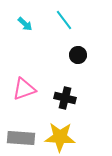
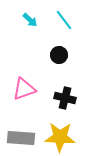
cyan arrow: moved 5 px right, 4 px up
black circle: moved 19 px left
